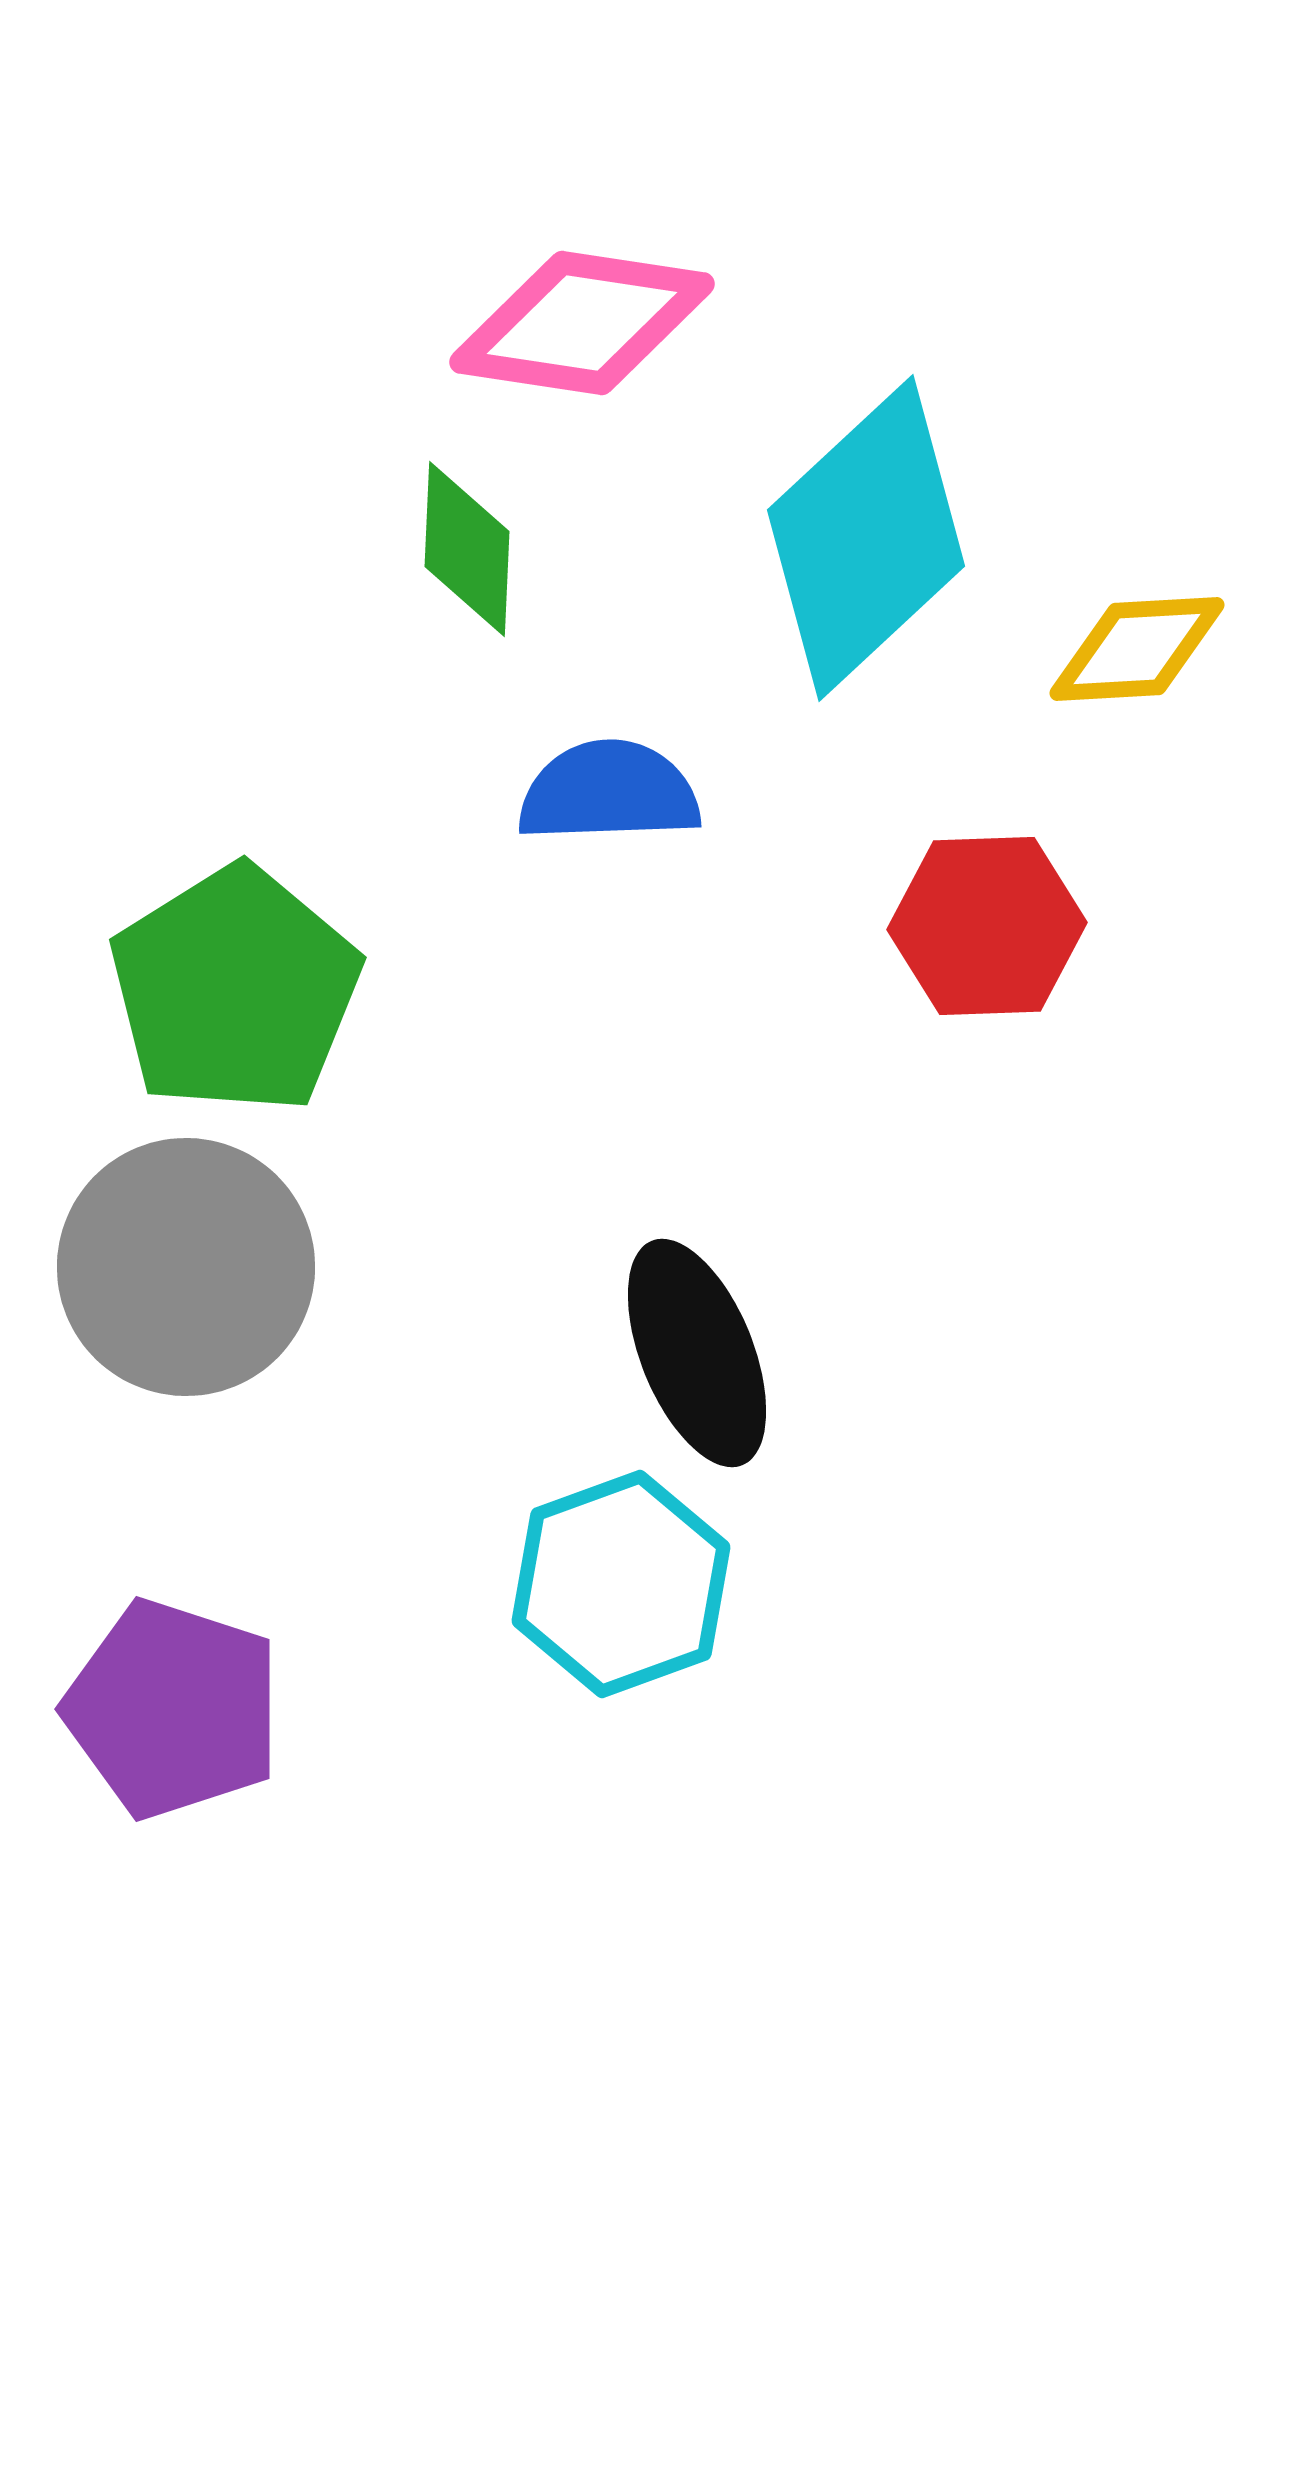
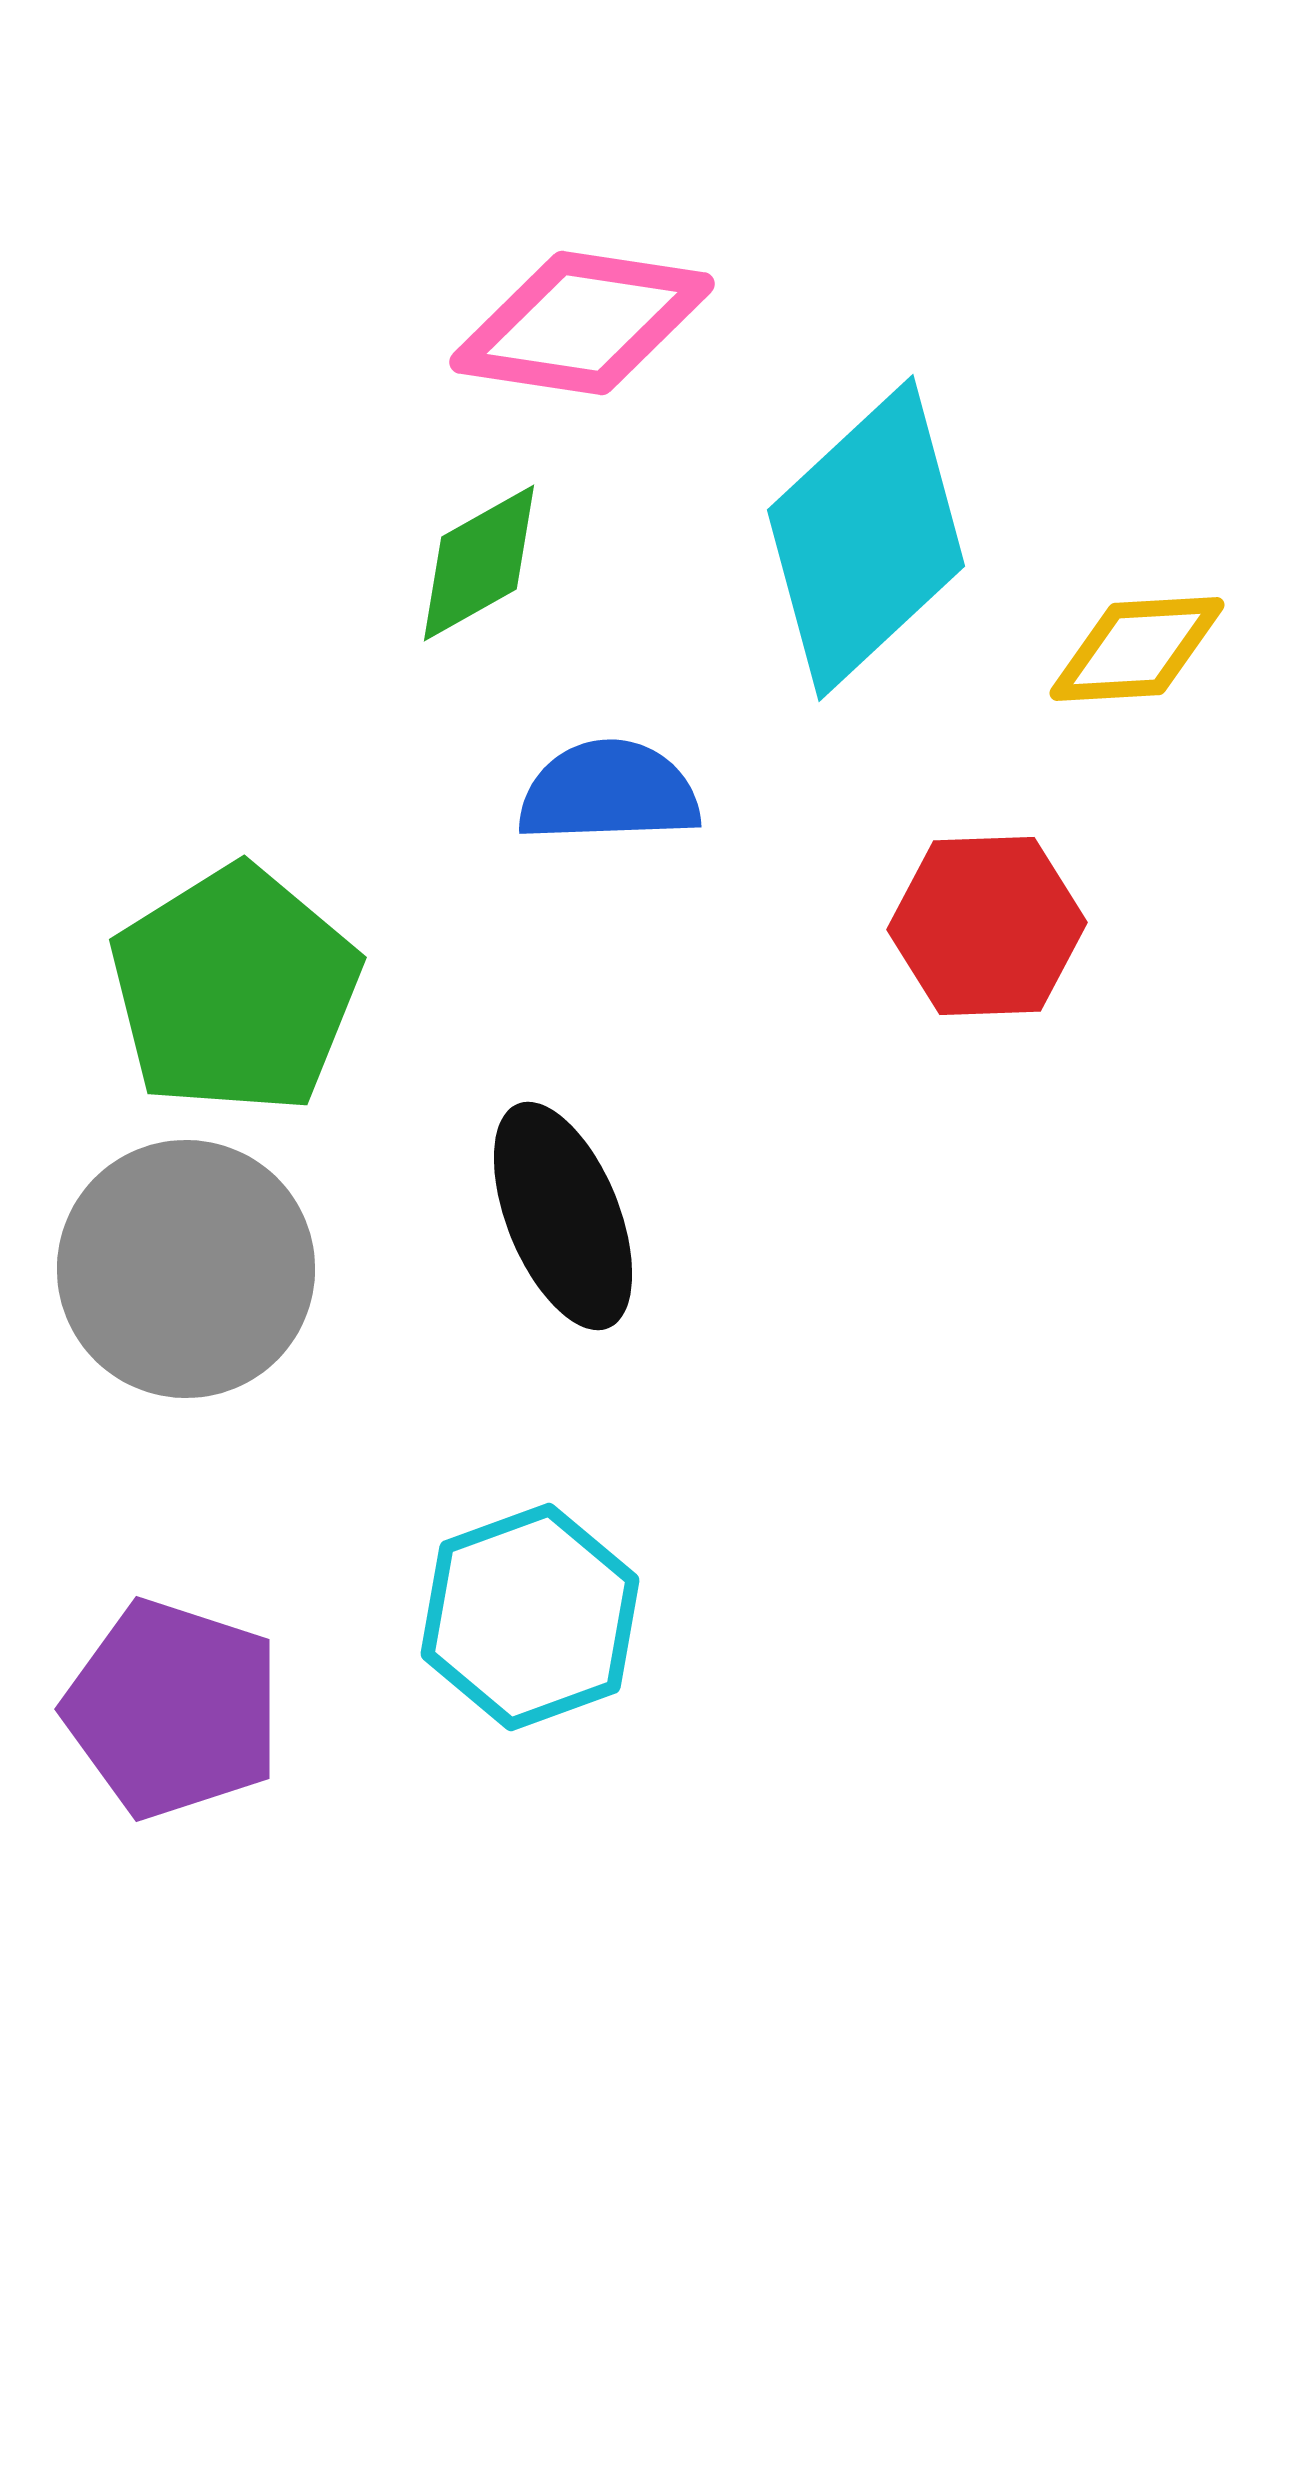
green diamond: moved 12 px right, 14 px down; rotated 58 degrees clockwise
gray circle: moved 2 px down
black ellipse: moved 134 px left, 137 px up
cyan hexagon: moved 91 px left, 33 px down
